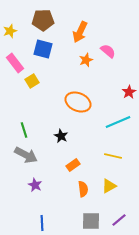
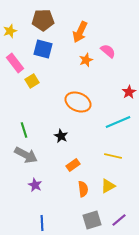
yellow triangle: moved 1 px left
gray square: moved 1 px right, 1 px up; rotated 18 degrees counterclockwise
